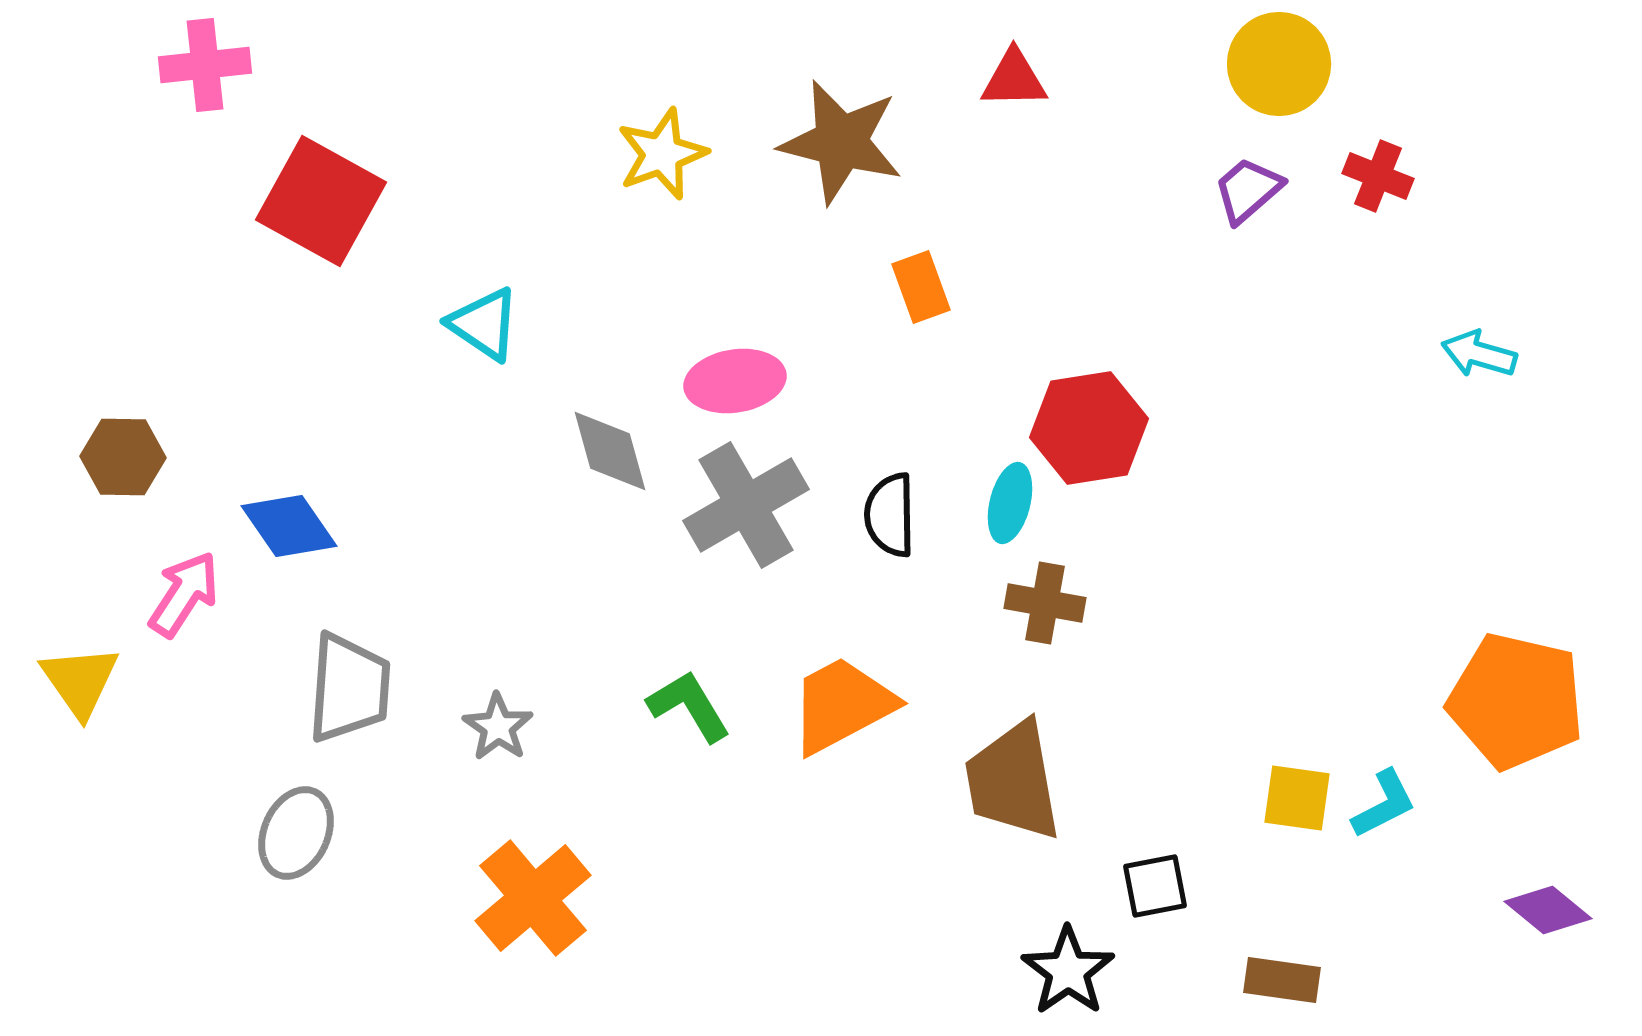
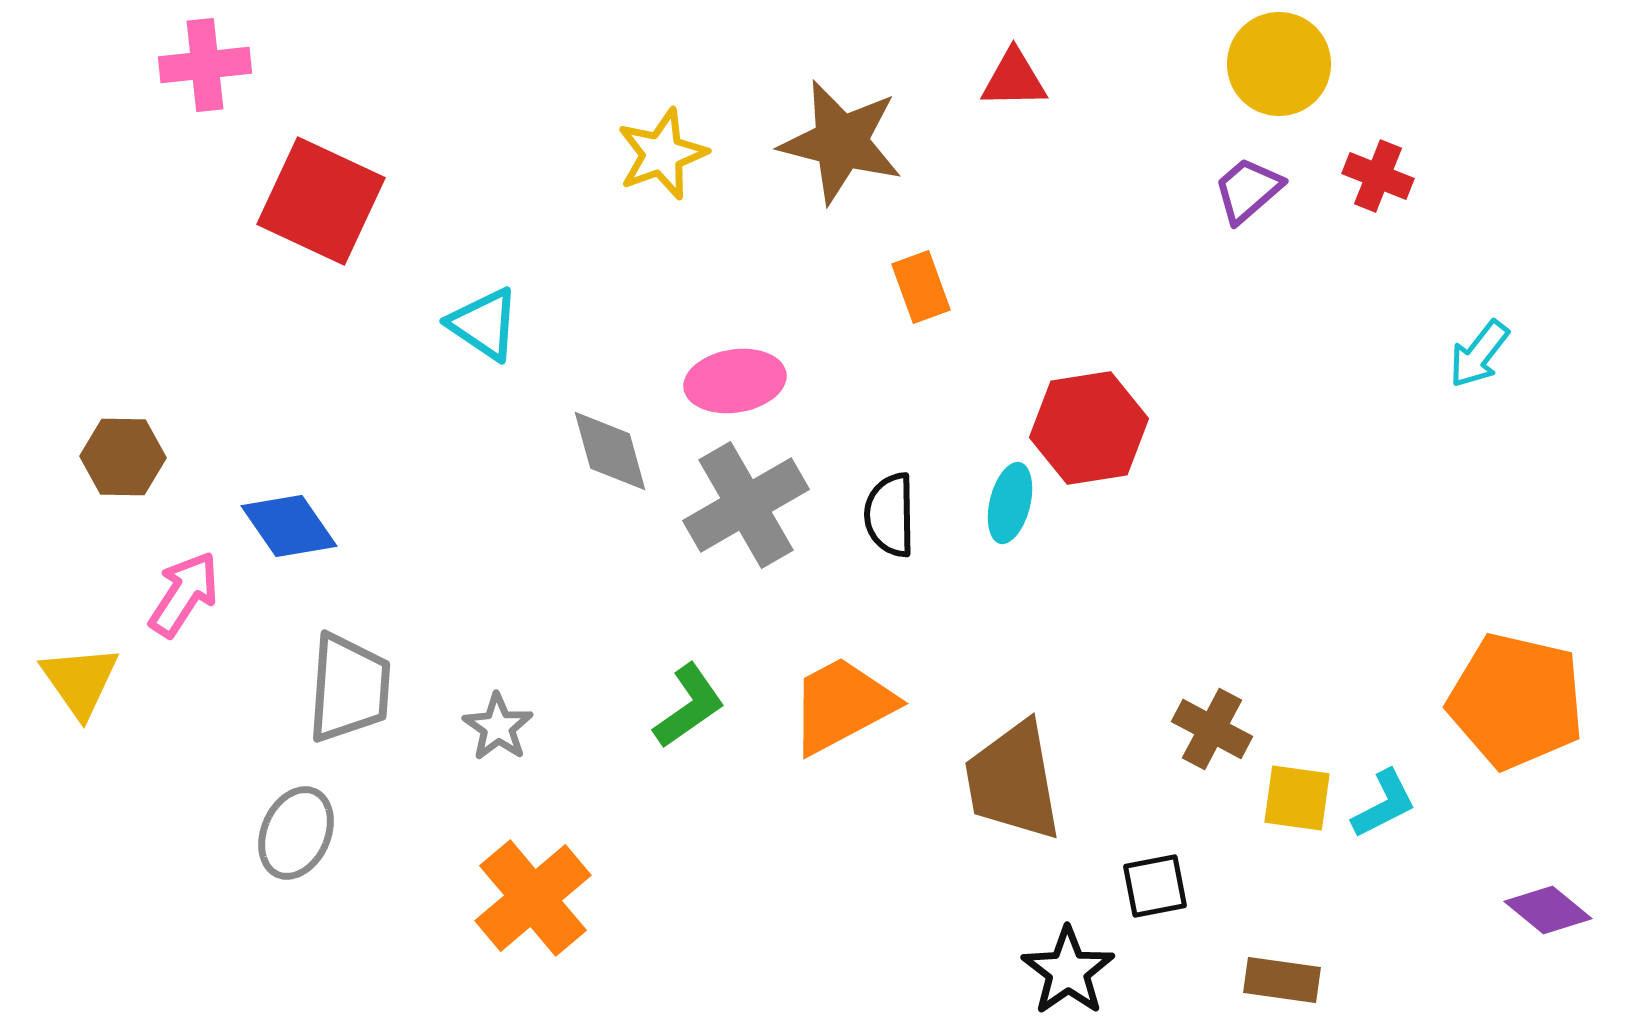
red square: rotated 4 degrees counterclockwise
cyan arrow: rotated 68 degrees counterclockwise
brown cross: moved 167 px right, 126 px down; rotated 18 degrees clockwise
green L-shape: rotated 86 degrees clockwise
